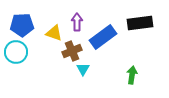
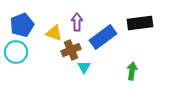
blue pentagon: rotated 20 degrees counterclockwise
brown cross: moved 1 px left, 1 px up
cyan triangle: moved 1 px right, 2 px up
green arrow: moved 4 px up
